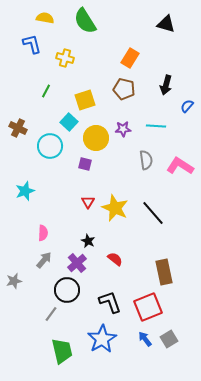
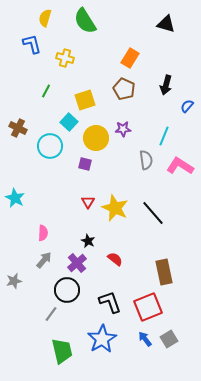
yellow semicircle: rotated 84 degrees counterclockwise
brown pentagon: rotated 10 degrees clockwise
cyan line: moved 8 px right, 10 px down; rotated 72 degrees counterclockwise
cyan star: moved 10 px left, 7 px down; rotated 24 degrees counterclockwise
